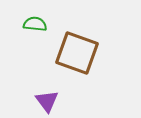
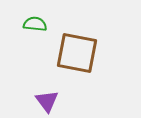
brown square: rotated 9 degrees counterclockwise
